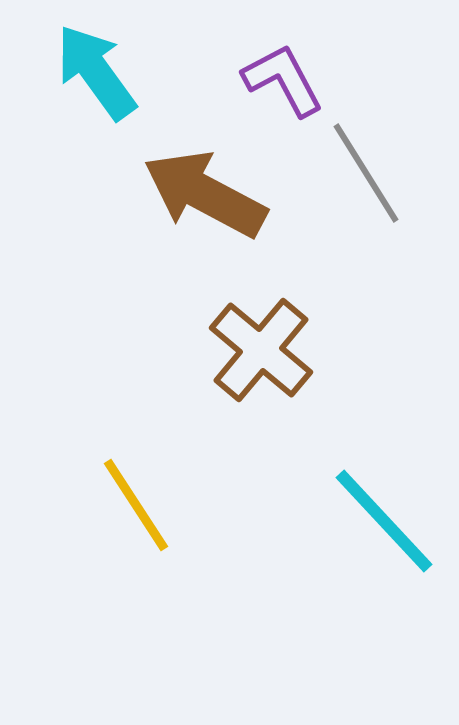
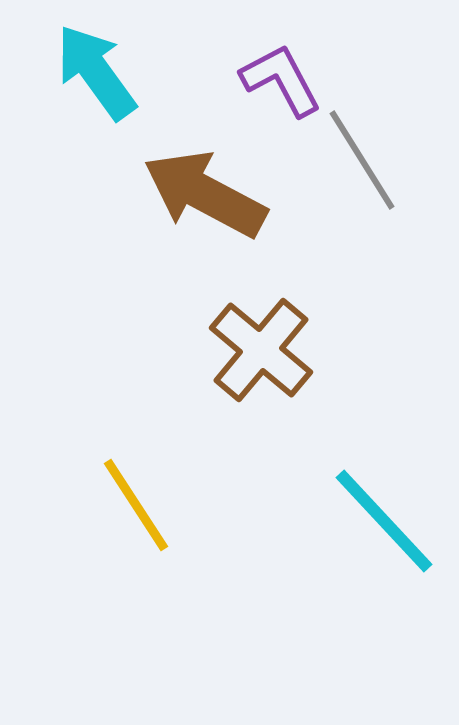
purple L-shape: moved 2 px left
gray line: moved 4 px left, 13 px up
